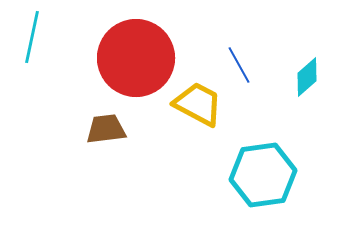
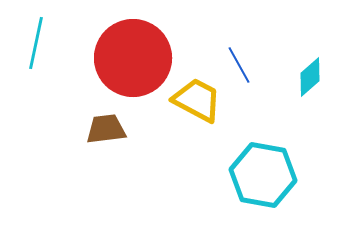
cyan line: moved 4 px right, 6 px down
red circle: moved 3 px left
cyan diamond: moved 3 px right
yellow trapezoid: moved 1 px left, 4 px up
cyan hexagon: rotated 18 degrees clockwise
